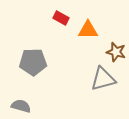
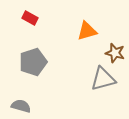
red rectangle: moved 31 px left
orange triangle: moved 1 px left, 1 px down; rotated 15 degrees counterclockwise
brown star: moved 1 px left, 1 px down
gray pentagon: rotated 16 degrees counterclockwise
